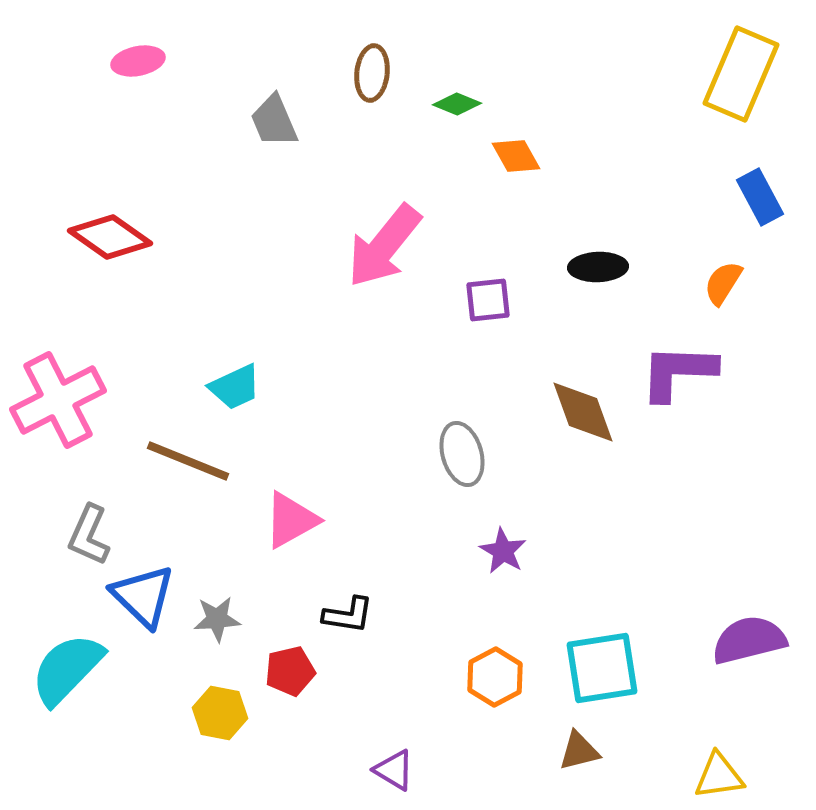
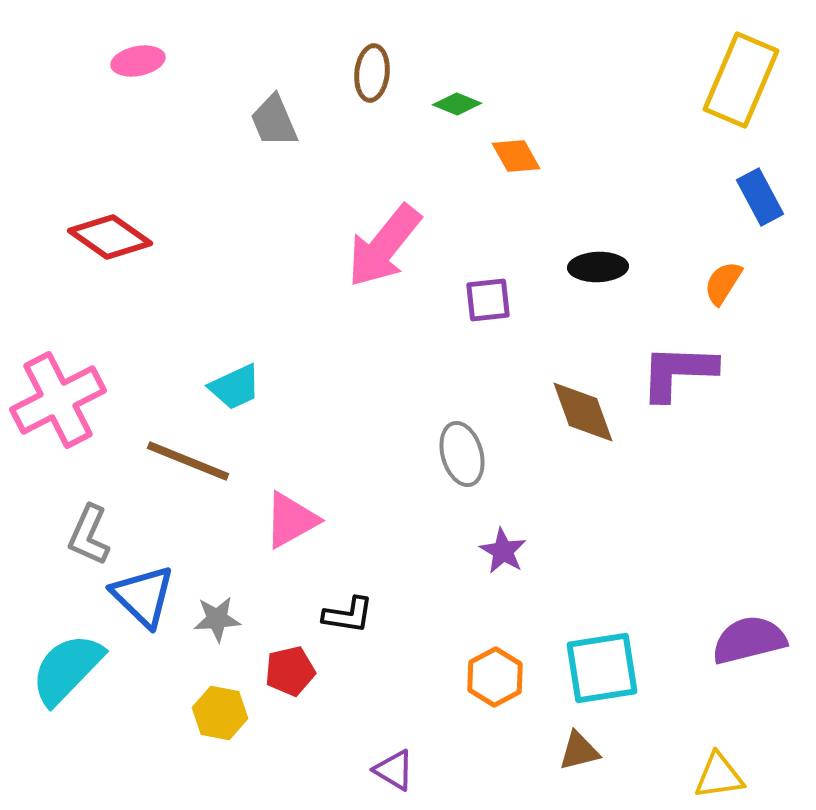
yellow rectangle: moved 6 px down
